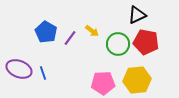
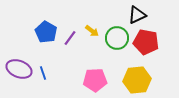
green circle: moved 1 px left, 6 px up
pink pentagon: moved 8 px left, 3 px up
